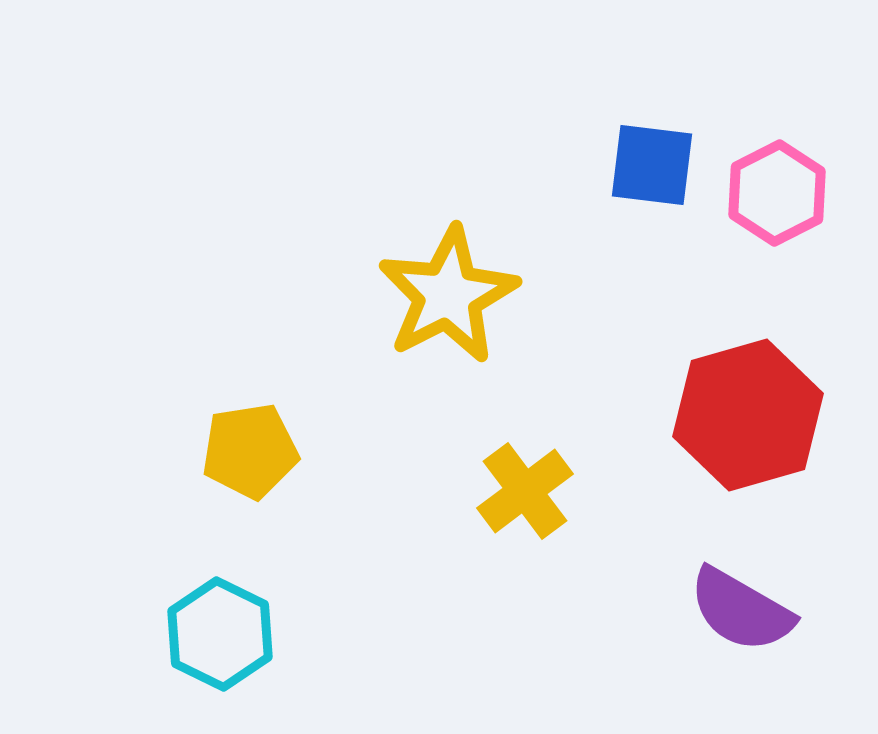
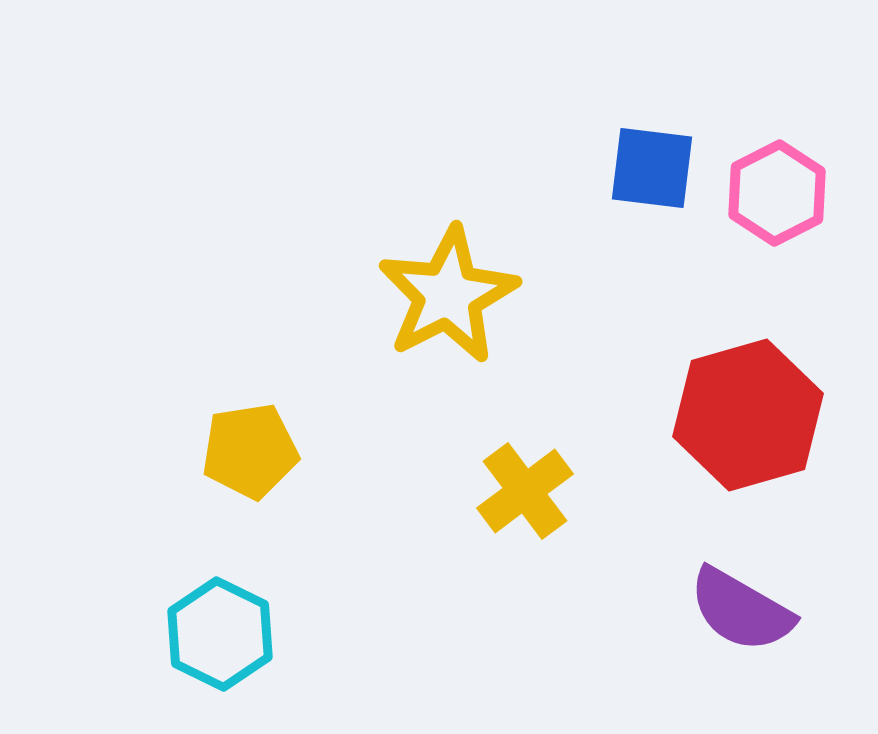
blue square: moved 3 px down
